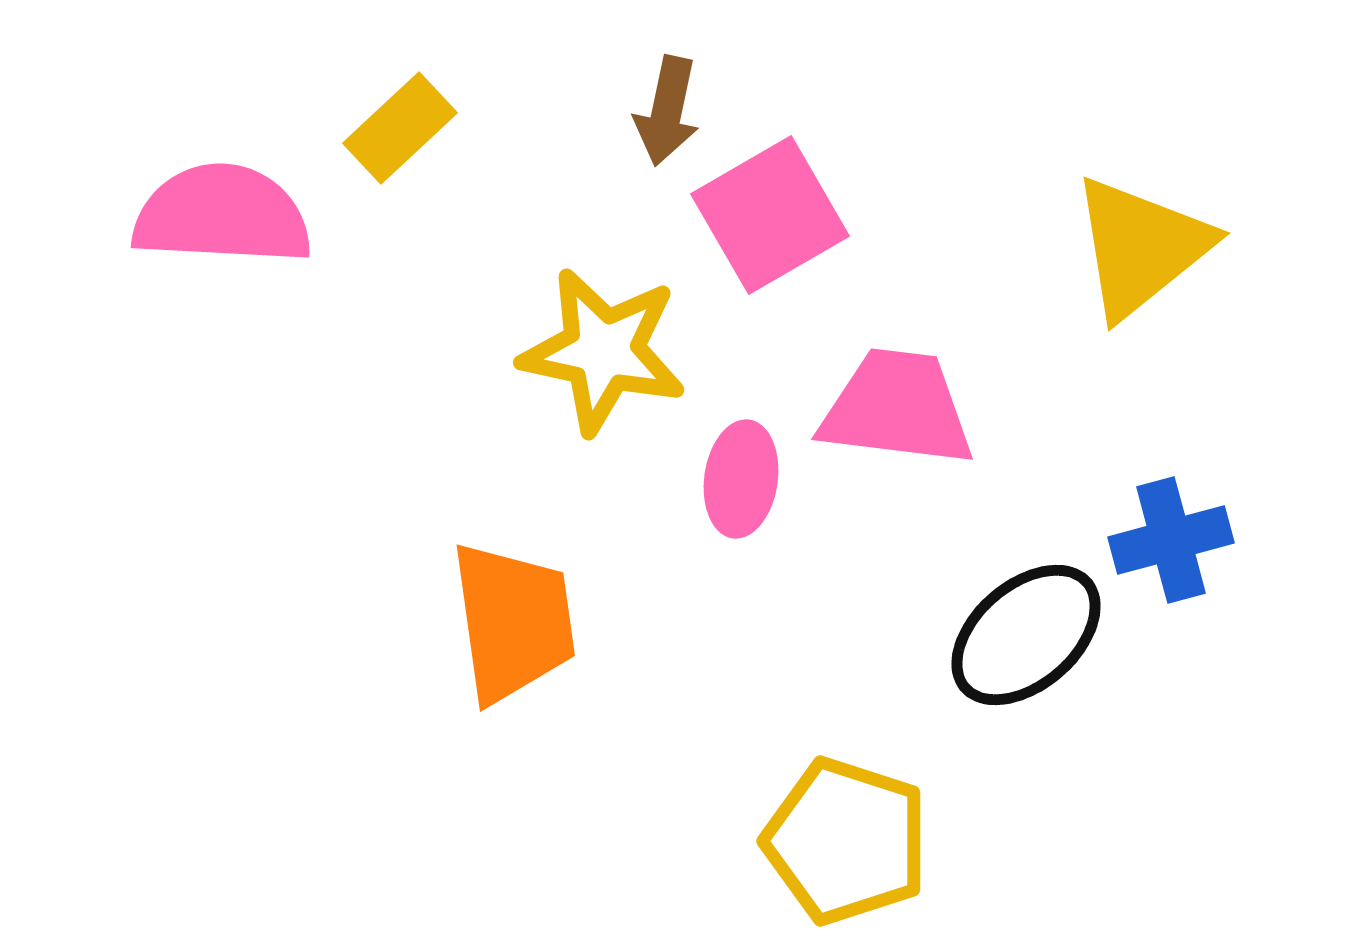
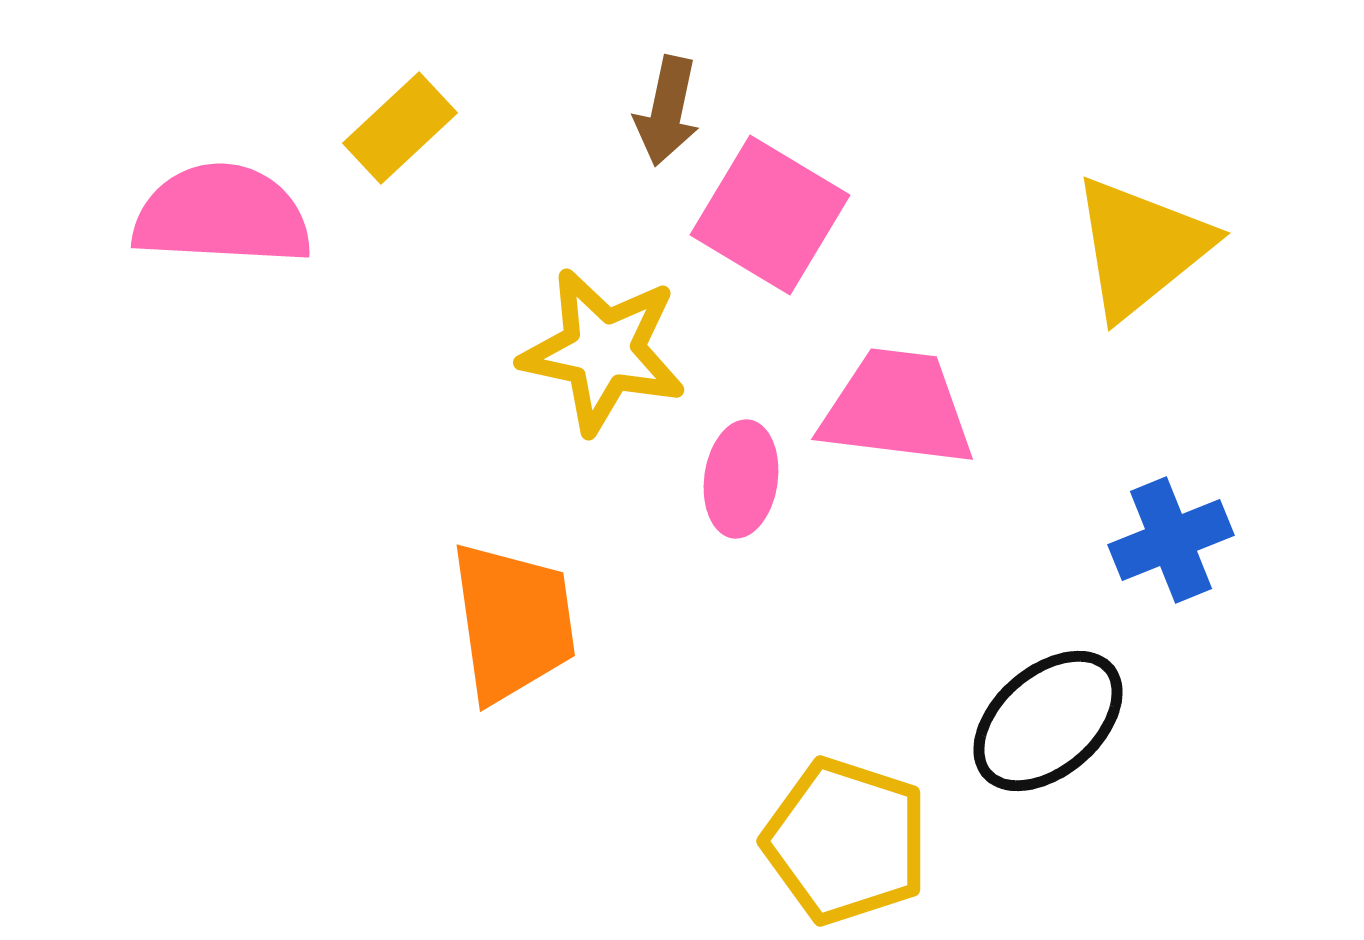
pink square: rotated 29 degrees counterclockwise
blue cross: rotated 7 degrees counterclockwise
black ellipse: moved 22 px right, 86 px down
